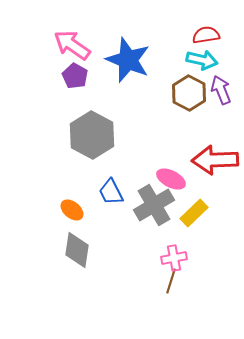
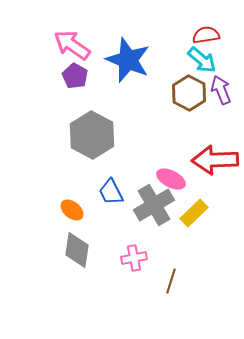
cyan arrow: rotated 28 degrees clockwise
pink cross: moved 40 px left
